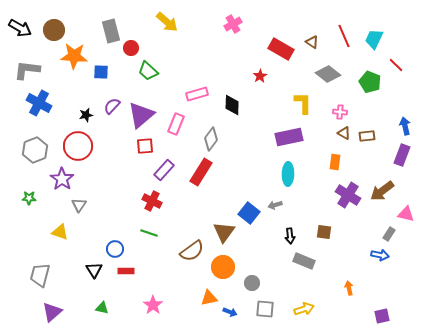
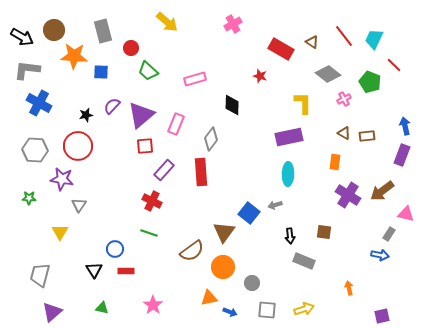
black arrow at (20, 28): moved 2 px right, 9 px down
gray rectangle at (111, 31): moved 8 px left
red line at (344, 36): rotated 15 degrees counterclockwise
red line at (396, 65): moved 2 px left
red star at (260, 76): rotated 24 degrees counterclockwise
pink rectangle at (197, 94): moved 2 px left, 15 px up
pink cross at (340, 112): moved 4 px right, 13 px up; rotated 32 degrees counterclockwise
gray hexagon at (35, 150): rotated 25 degrees clockwise
red rectangle at (201, 172): rotated 36 degrees counterclockwise
purple star at (62, 179): rotated 25 degrees counterclockwise
yellow triangle at (60, 232): rotated 42 degrees clockwise
gray square at (265, 309): moved 2 px right, 1 px down
